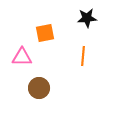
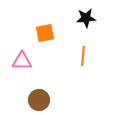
black star: moved 1 px left
pink triangle: moved 4 px down
brown circle: moved 12 px down
